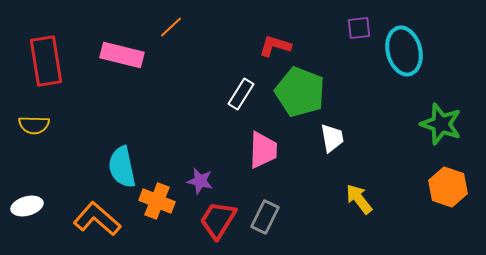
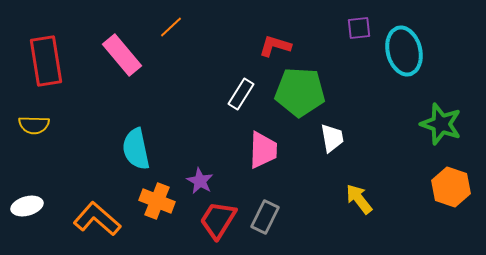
pink rectangle: rotated 36 degrees clockwise
green pentagon: rotated 18 degrees counterclockwise
cyan semicircle: moved 14 px right, 18 px up
purple star: rotated 16 degrees clockwise
orange hexagon: moved 3 px right
